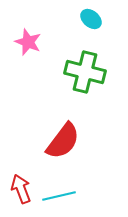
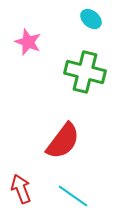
cyan line: moved 14 px right; rotated 48 degrees clockwise
